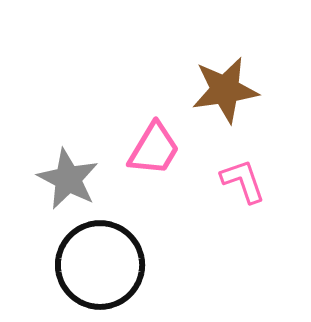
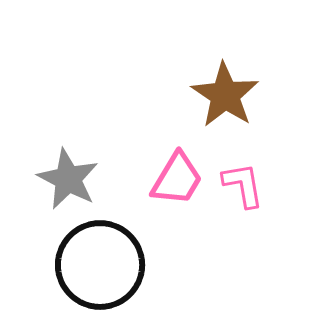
brown star: moved 5 px down; rotated 30 degrees counterclockwise
pink trapezoid: moved 23 px right, 30 px down
pink L-shape: moved 4 px down; rotated 9 degrees clockwise
